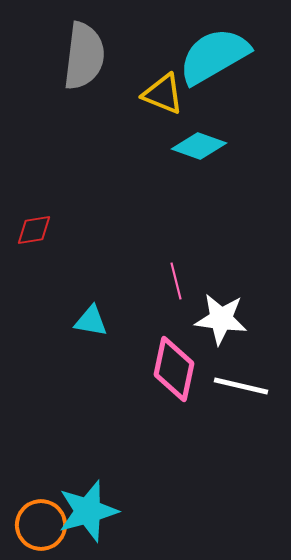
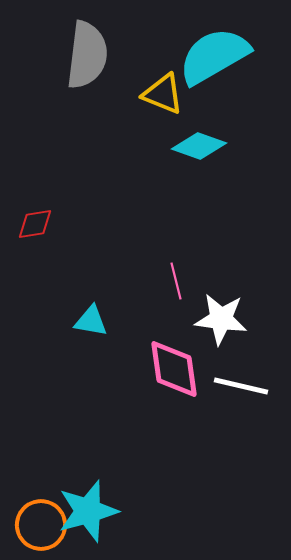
gray semicircle: moved 3 px right, 1 px up
red diamond: moved 1 px right, 6 px up
pink diamond: rotated 20 degrees counterclockwise
